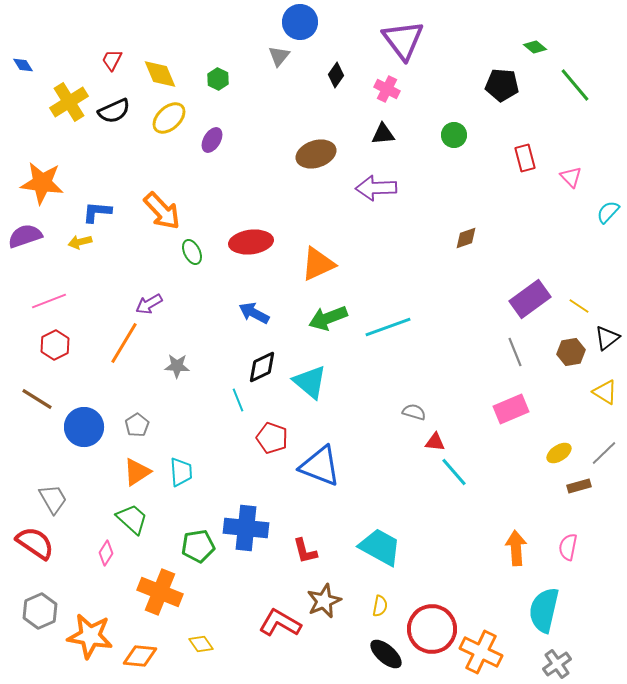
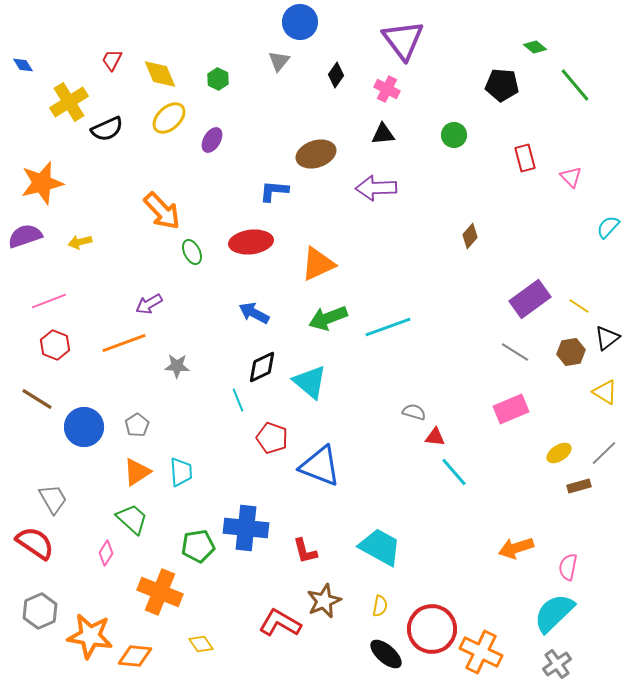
gray triangle at (279, 56): moved 5 px down
black semicircle at (114, 111): moved 7 px left, 18 px down
orange star at (42, 183): rotated 21 degrees counterclockwise
blue L-shape at (97, 212): moved 177 px right, 21 px up
cyan semicircle at (608, 212): moved 15 px down
brown diamond at (466, 238): moved 4 px right, 2 px up; rotated 30 degrees counterclockwise
orange line at (124, 343): rotated 39 degrees clockwise
red hexagon at (55, 345): rotated 12 degrees counterclockwise
gray line at (515, 352): rotated 36 degrees counterclockwise
red triangle at (435, 442): moved 5 px up
pink semicircle at (568, 547): moved 20 px down
orange arrow at (516, 548): rotated 104 degrees counterclockwise
cyan semicircle at (544, 610): moved 10 px right, 3 px down; rotated 33 degrees clockwise
orange diamond at (140, 656): moved 5 px left
